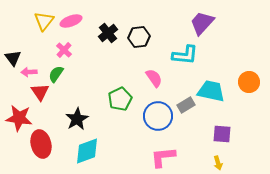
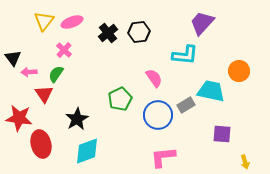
pink ellipse: moved 1 px right, 1 px down
black hexagon: moved 5 px up
orange circle: moved 10 px left, 11 px up
red triangle: moved 4 px right, 2 px down
blue circle: moved 1 px up
yellow arrow: moved 27 px right, 1 px up
